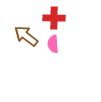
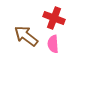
red cross: rotated 20 degrees clockwise
